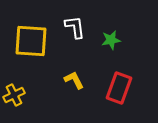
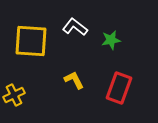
white L-shape: rotated 45 degrees counterclockwise
